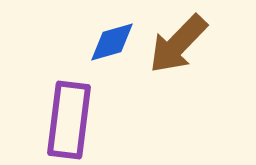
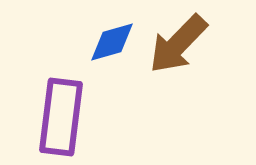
purple rectangle: moved 8 px left, 3 px up
